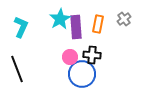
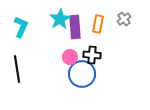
purple rectangle: moved 1 px left
black line: rotated 12 degrees clockwise
